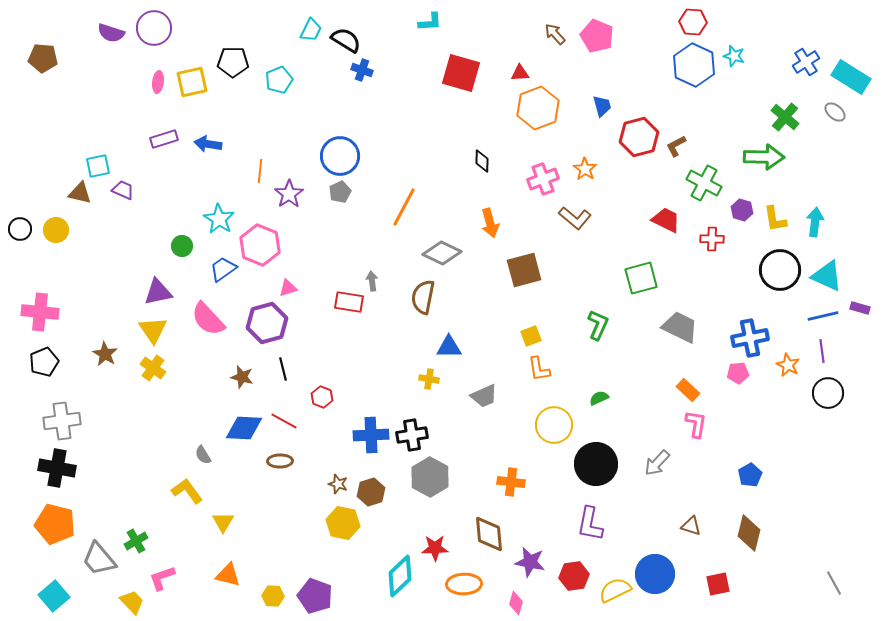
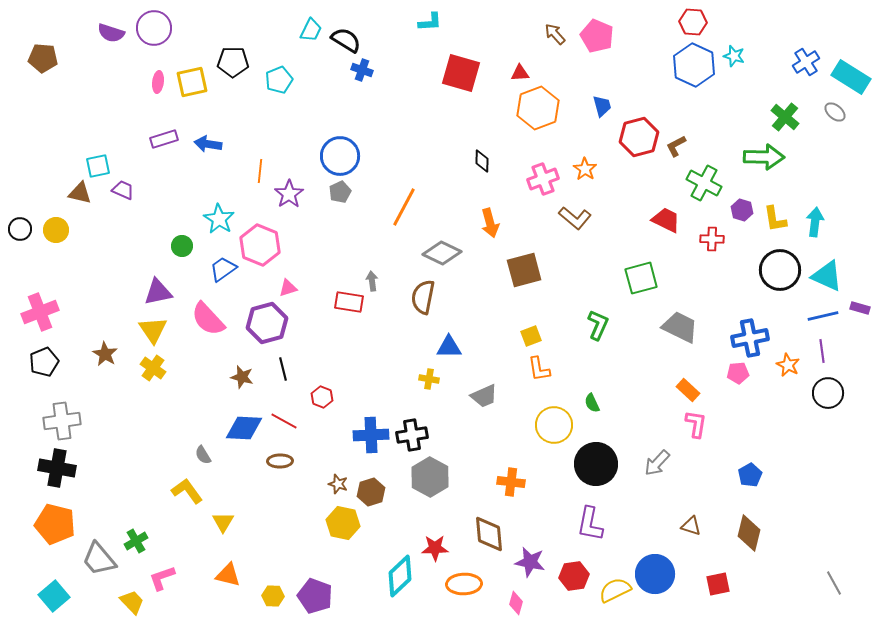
pink cross at (40, 312): rotated 27 degrees counterclockwise
green semicircle at (599, 398): moved 7 px left, 5 px down; rotated 90 degrees counterclockwise
